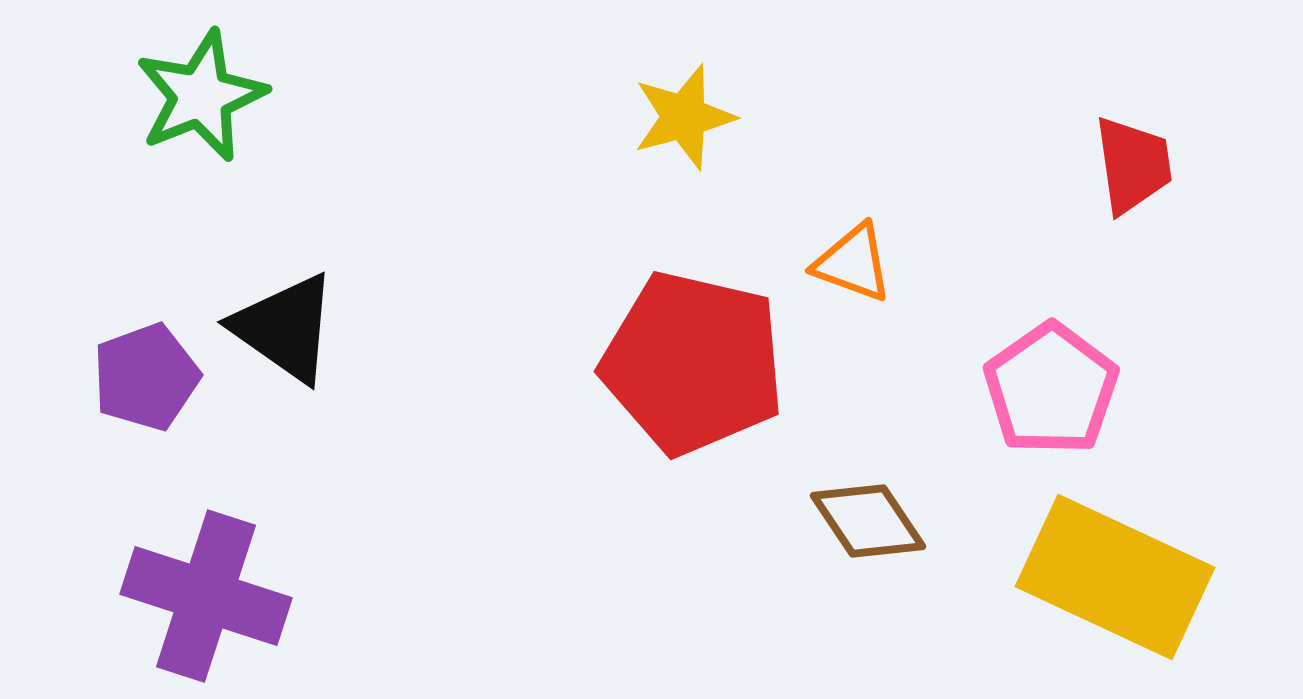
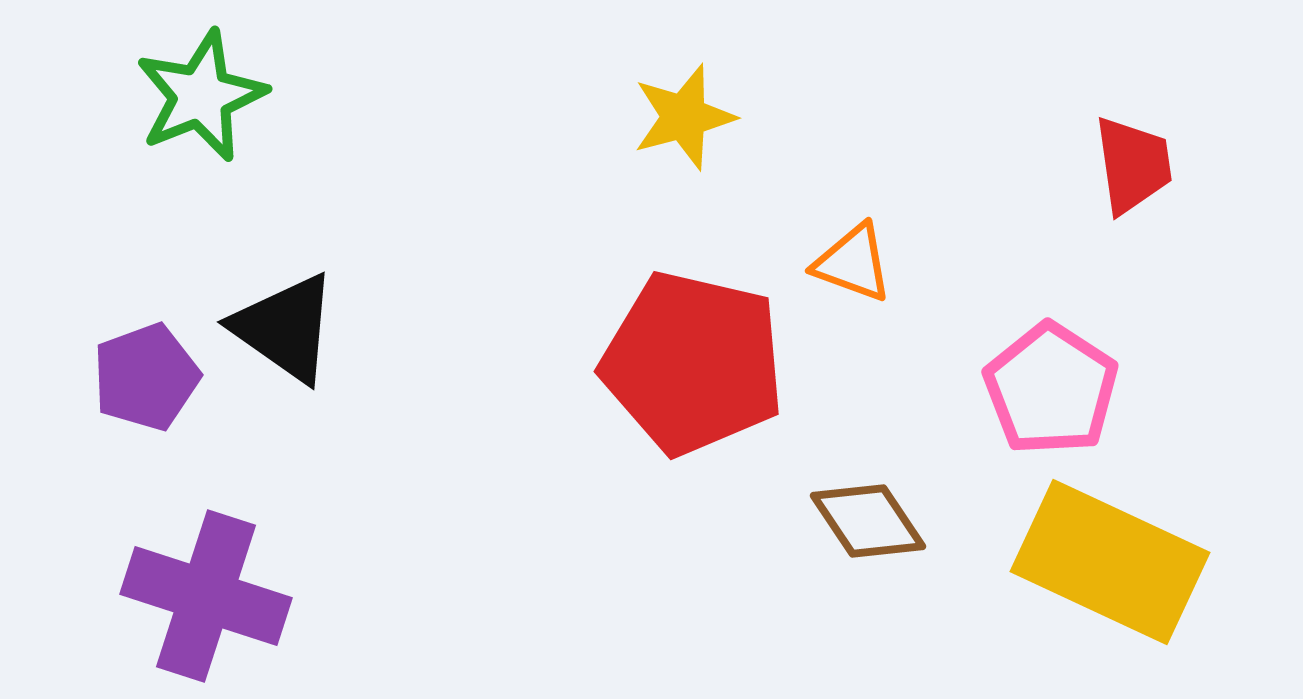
pink pentagon: rotated 4 degrees counterclockwise
yellow rectangle: moved 5 px left, 15 px up
